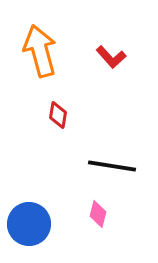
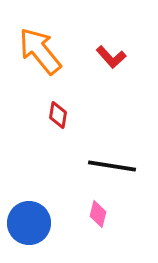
orange arrow: rotated 24 degrees counterclockwise
blue circle: moved 1 px up
